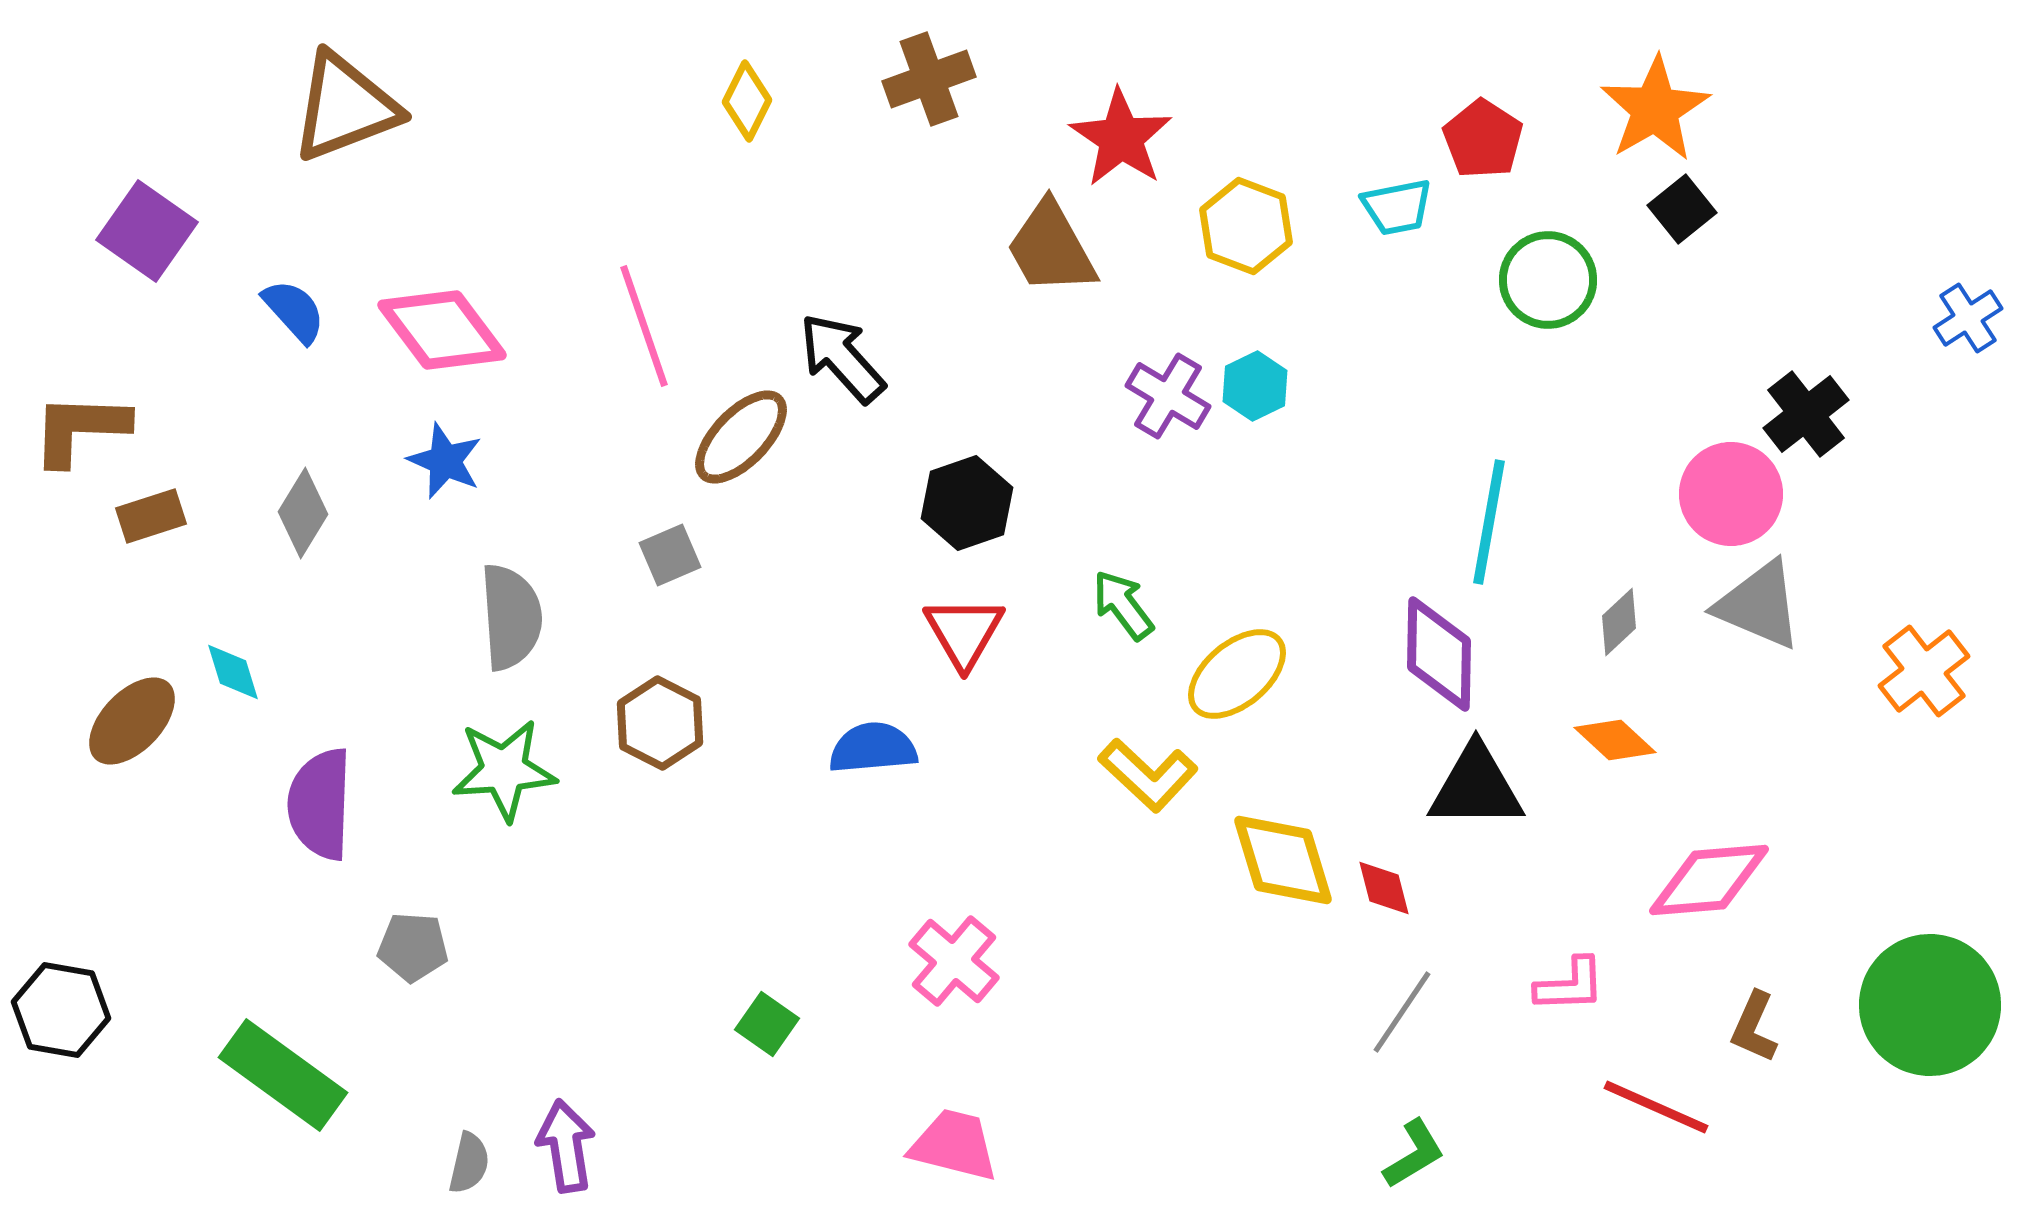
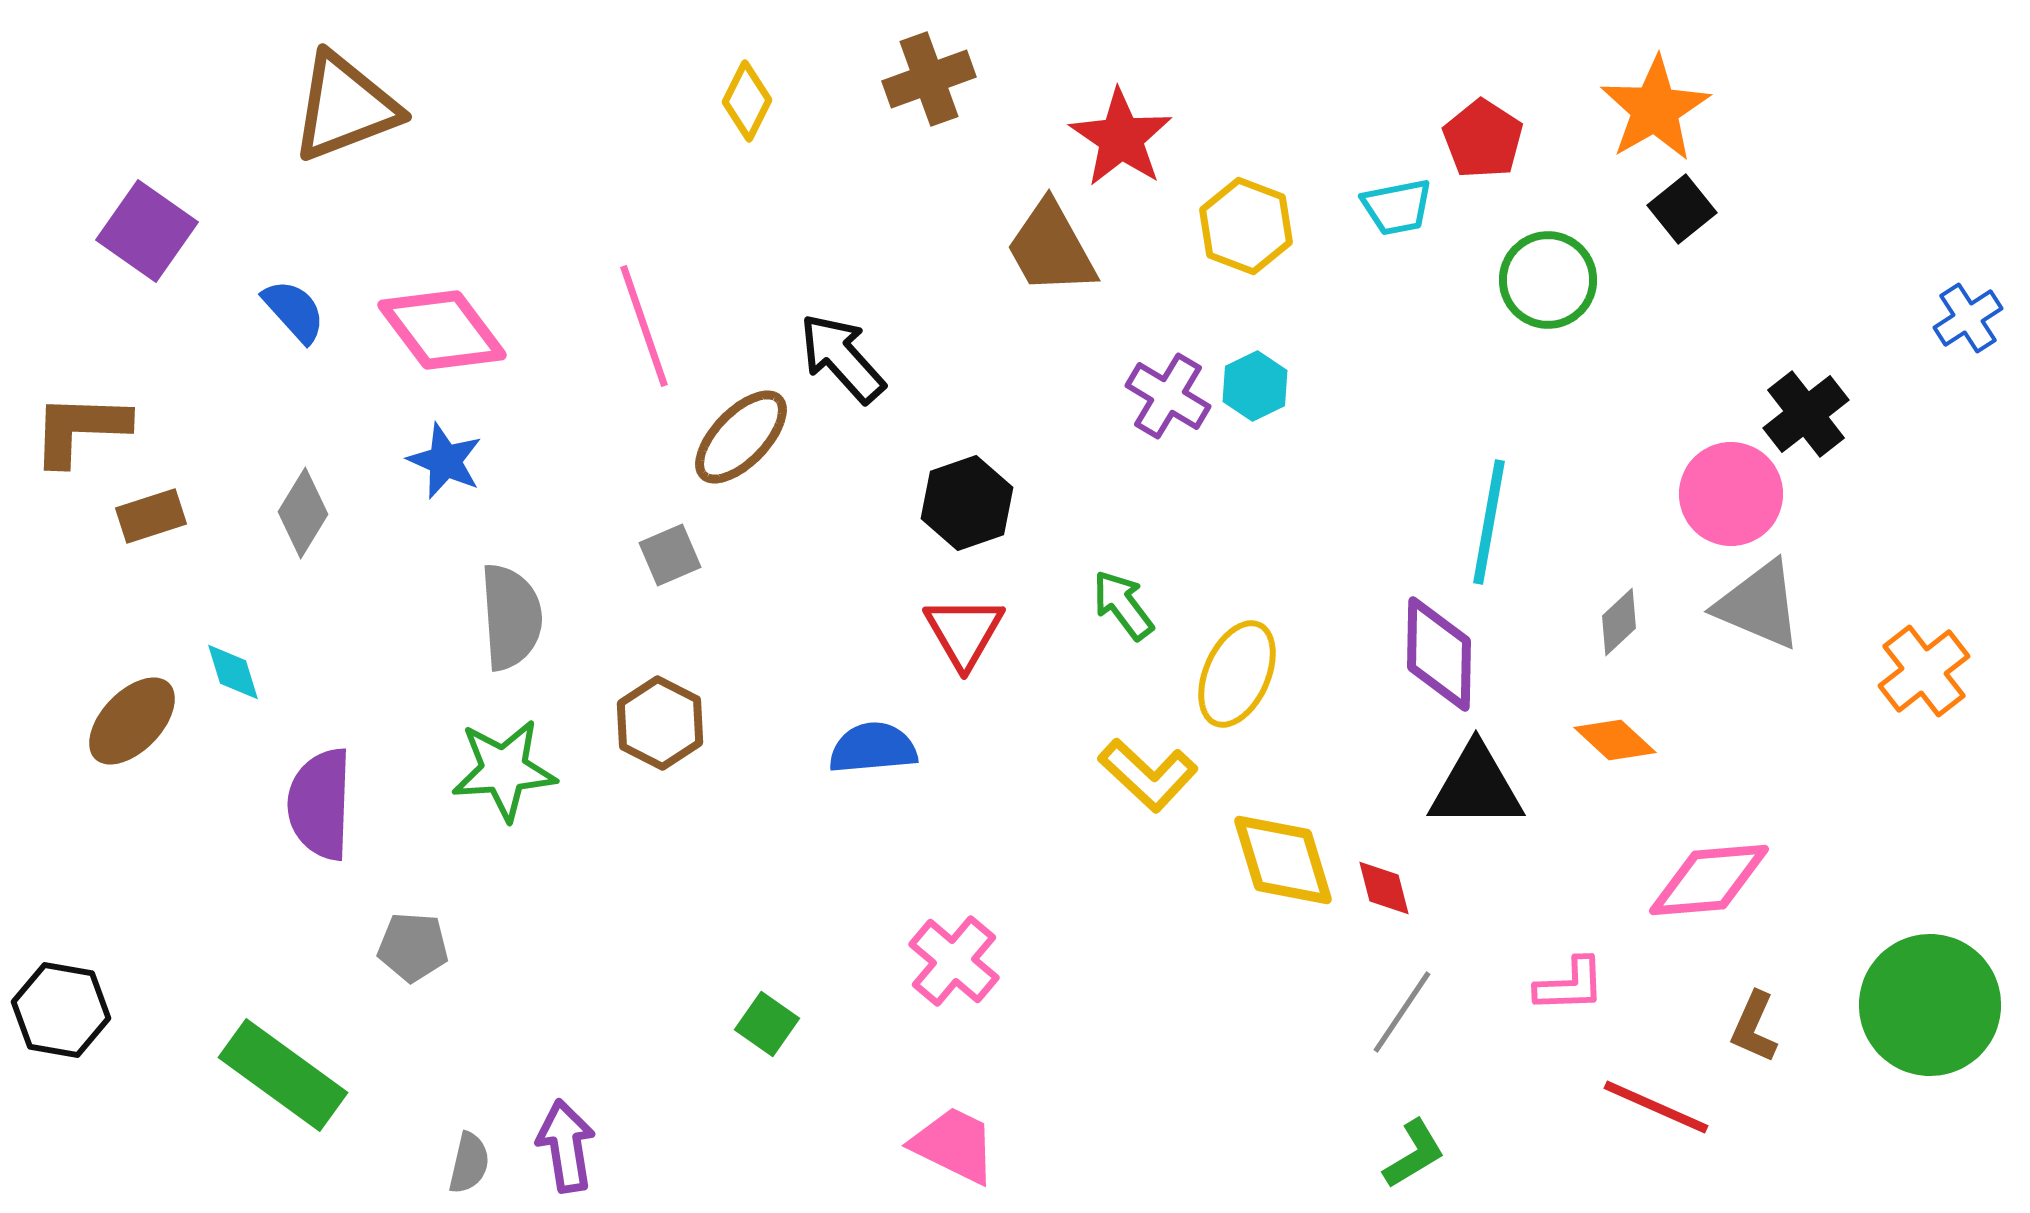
yellow ellipse at (1237, 674): rotated 26 degrees counterclockwise
pink trapezoid at (954, 1145): rotated 12 degrees clockwise
